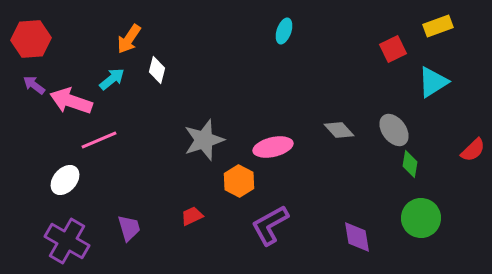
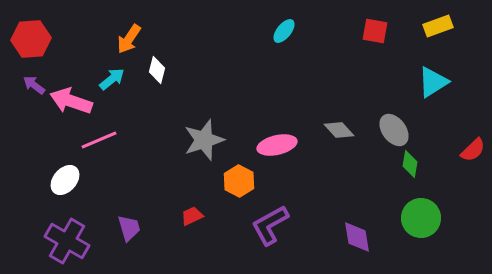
cyan ellipse: rotated 20 degrees clockwise
red square: moved 18 px left, 18 px up; rotated 36 degrees clockwise
pink ellipse: moved 4 px right, 2 px up
